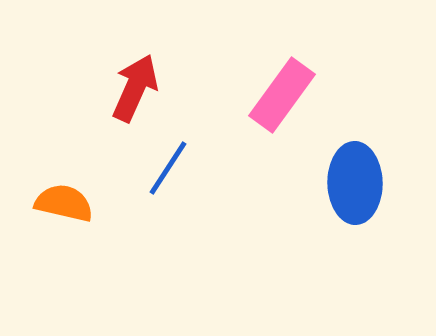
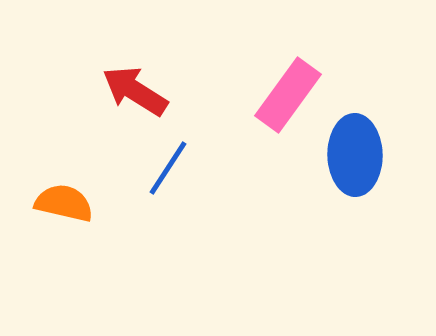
red arrow: moved 3 px down; rotated 82 degrees counterclockwise
pink rectangle: moved 6 px right
blue ellipse: moved 28 px up
